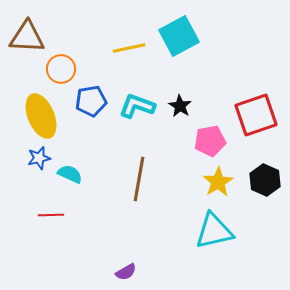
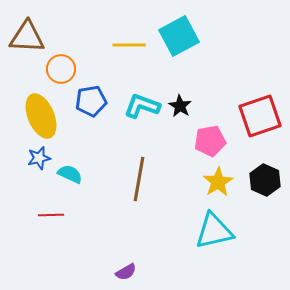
yellow line: moved 3 px up; rotated 12 degrees clockwise
cyan L-shape: moved 5 px right
red square: moved 4 px right, 1 px down
